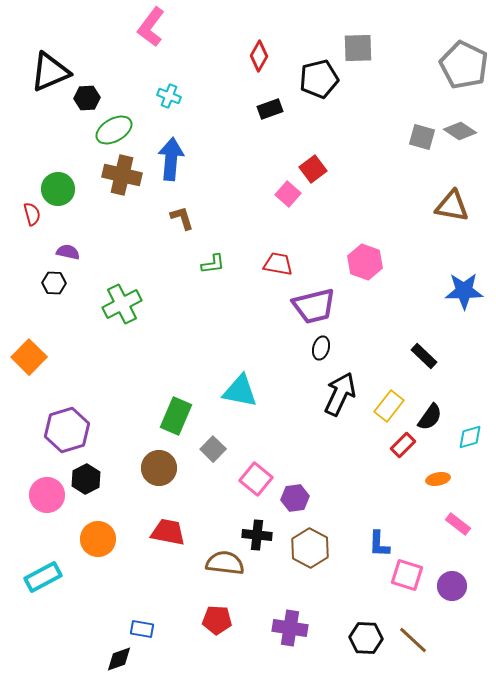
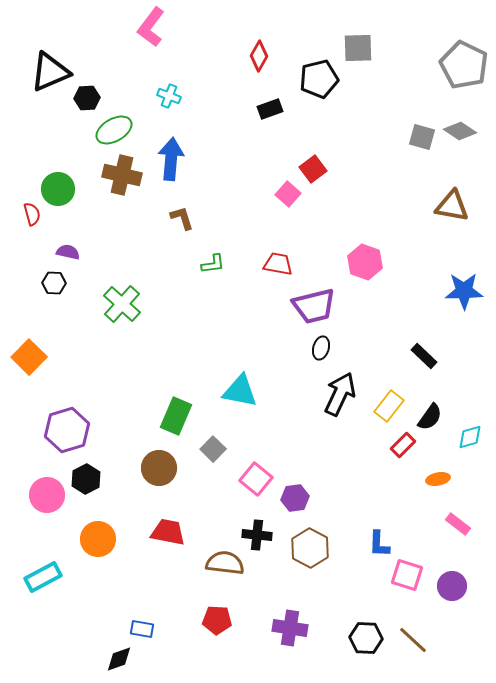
green cross at (122, 304): rotated 21 degrees counterclockwise
